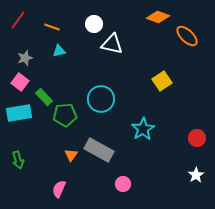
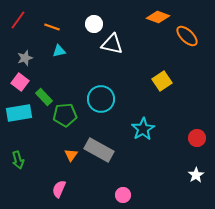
pink circle: moved 11 px down
